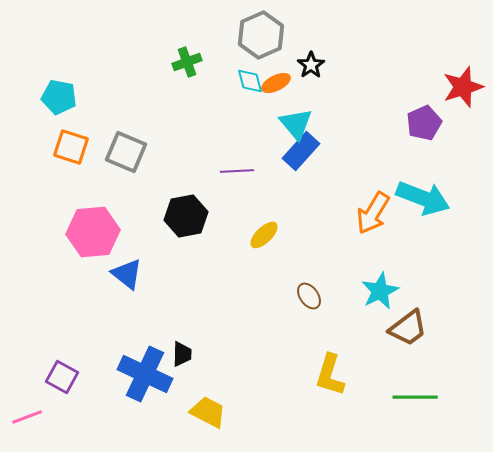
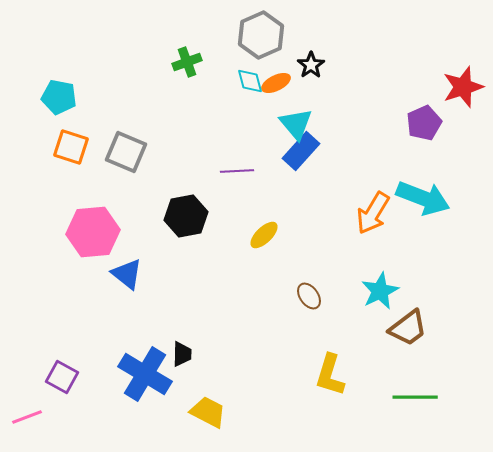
blue cross: rotated 6 degrees clockwise
